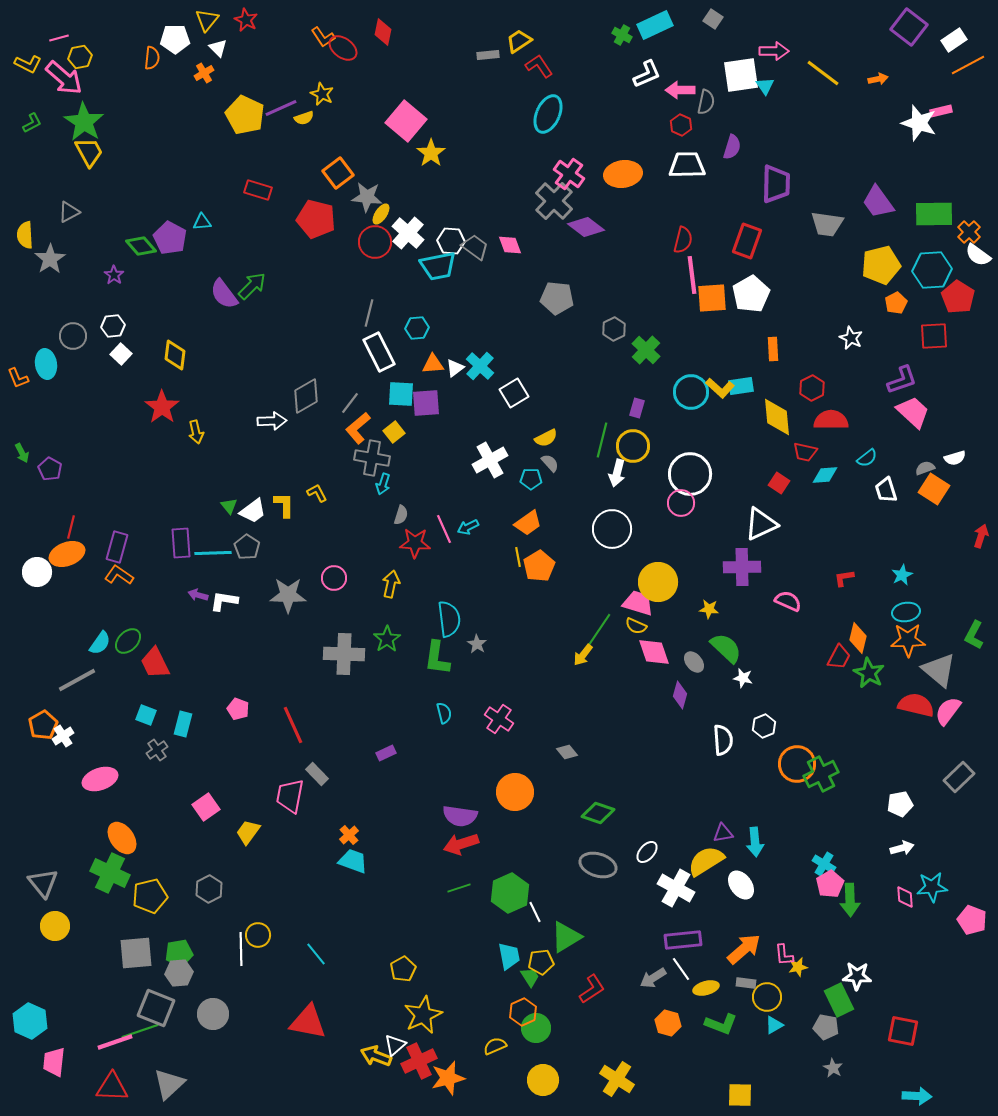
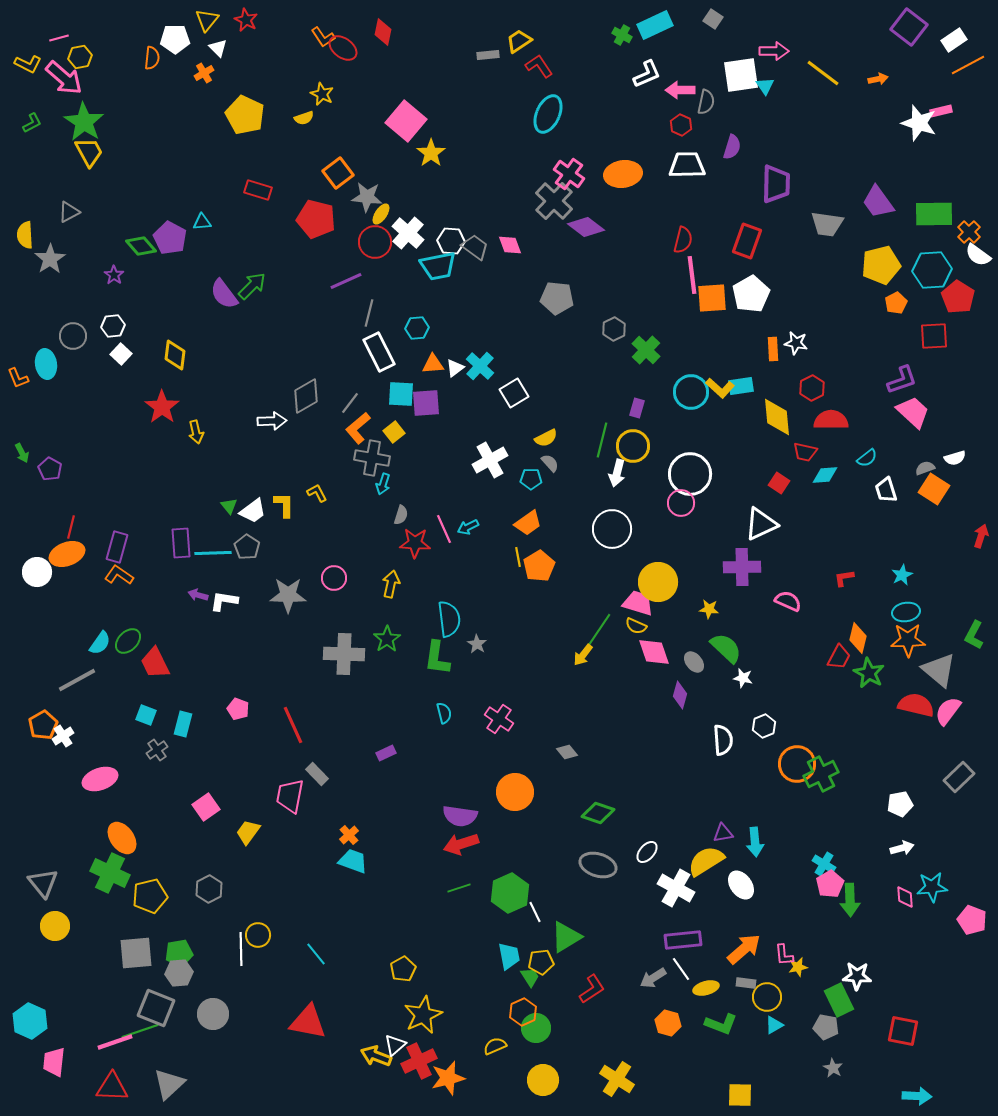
purple line at (281, 108): moved 65 px right, 173 px down
white star at (851, 338): moved 55 px left, 5 px down; rotated 15 degrees counterclockwise
